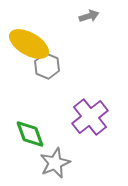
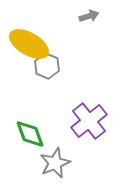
purple cross: moved 1 px left, 4 px down
